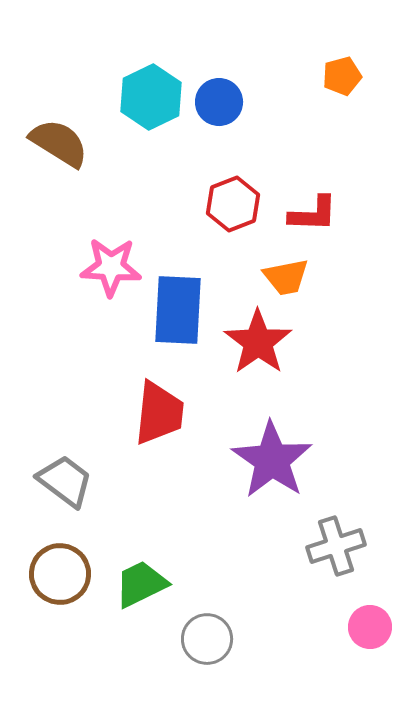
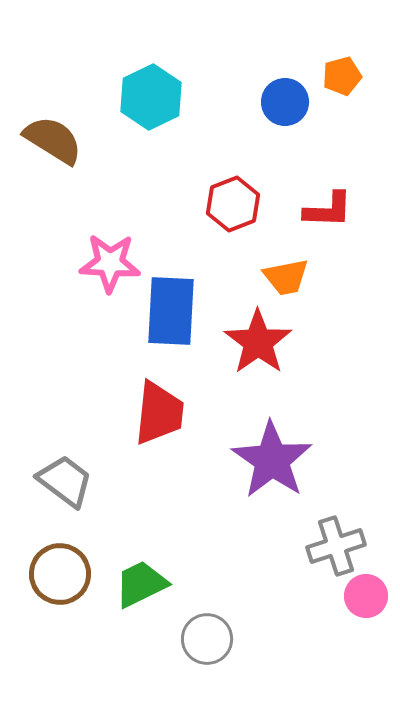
blue circle: moved 66 px right
brown semicircle: moved 6 px left, 3 px up
red L-shape: moved 15 px right, 4 px up
pink star: moved 1 px left, 4 px up
blue rectangle: moved 7 px left, 1 px down
pink circle: moved 4 px left, 31 px up
